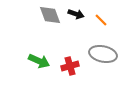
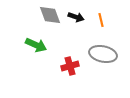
black arrow: moved 3 px down
orange line: rotated 32 degrees clockwise
green arrow: moved 3 px left, 16 px up
